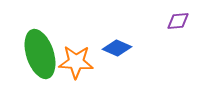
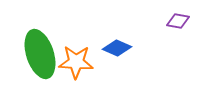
purple diamond: rotated 15 degrees clockwise
